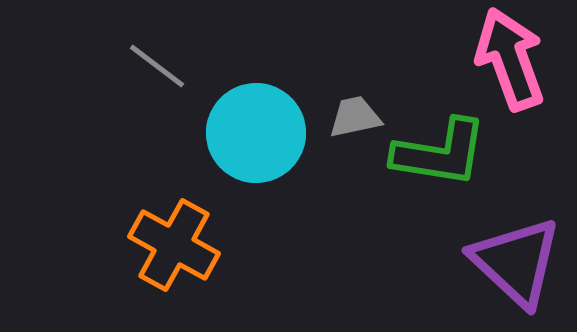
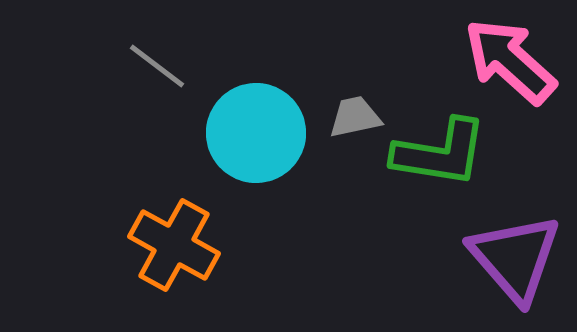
pink arrow: moved 2 px down; rotated 28 degrees counterclockwise
purple triangle: moved 1 px left, 4 px up; rotated 6 degrees clockwise
